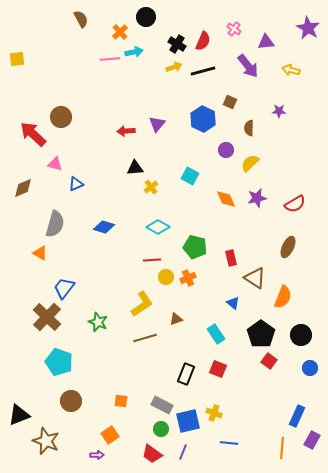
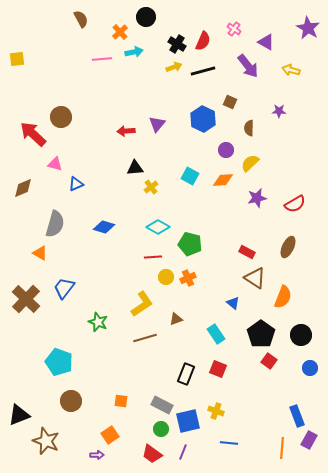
purple triangle at (266, 42): rotated 36 degrees clockwise
pink line at (110, 59): moved 8 px left
orange diamond at (226, 199): moved 3 px left, 19 px up; rotated 70 degrees counterclockwise
green pentagon at (195, 247): moved 5 px left, 3 px up
red rectangle at (231, 258): moved 16 px right, 6 px up; rotated 49 degrees counterclockwise
red line at (152, 260): moved 1 px right, 3 px up
brown cross at (47, 317): moved 21 px left, 18 px up
yellow cross at (214, 413): moved 2 px right, 2 px up
blue rectangle at (297, 416): rotated 45 degrees counterclockwise
purple rectangle at (312, 440): moved 3 px left
